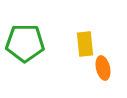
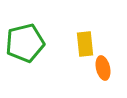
green pentagon: rotated 15 degrees counterclockwise
